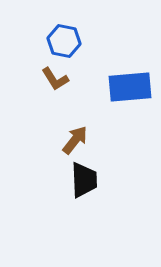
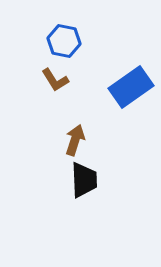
brown L-shape: moved 1 px down
blue rectangle: moved 1 px right; rotated 30 degrees counterclockwise
brown arrow: rotated 20 degrees counterclockwise
